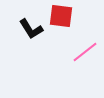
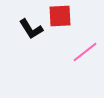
red square: moved 1 px left; rotated 10 degrees counterclockwise
